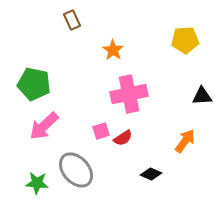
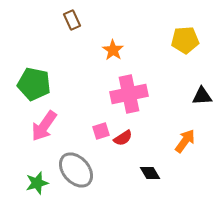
pink arrow: rotated 12 degrees counterclockwise
black diamond: moved 1 px left, 1 px up; rotated 35 degrees clockwise
green star: rotated 20 degrees counterclockwise
